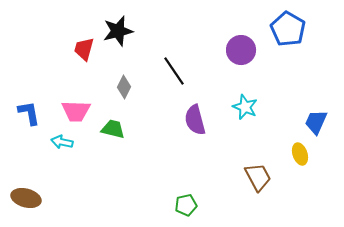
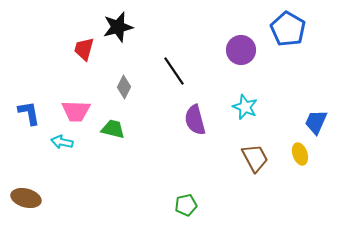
black star: moved 4 px up
brown trapezoid: moved 3 px left, 19 px up
